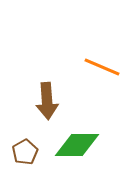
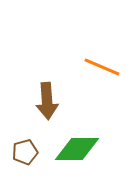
green diamond: moved 4 px down
brown pentagon: rotated 15 degrees clockwise
